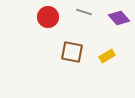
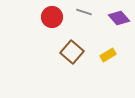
red circle: moved 4 px right
brown square: rotated 30 degrees clockwise
yellow rectangle: moved 1 px right, 1 px up
